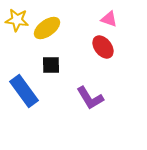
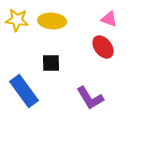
yellow ellipse: moved 5 px right, 7 px up; rotated 40 degrees clockwise
black square: moved 2 px up
